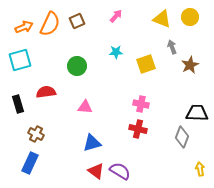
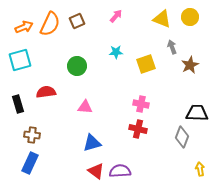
brown cross: moved 4 px left, 1 px down; rotated 21 degrees counterclockwise
purple semicircle: rotated 35 degrees counterclockwise
